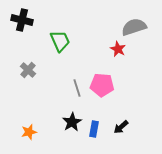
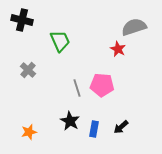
black star: moved 2 px left, 1 px up; rotated 12 degrees counterclockwise
